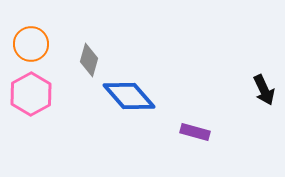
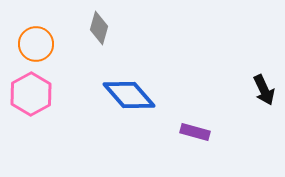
orange circle: moved 5 px right
gray diamond: moved 10 px right, 32 px up
blue diamond: moved 1 px up
